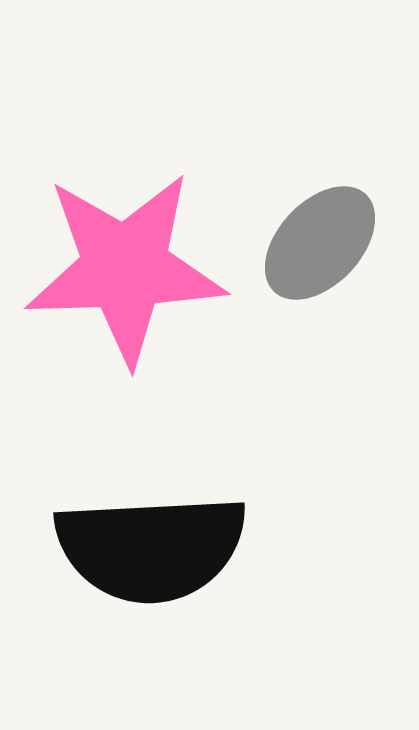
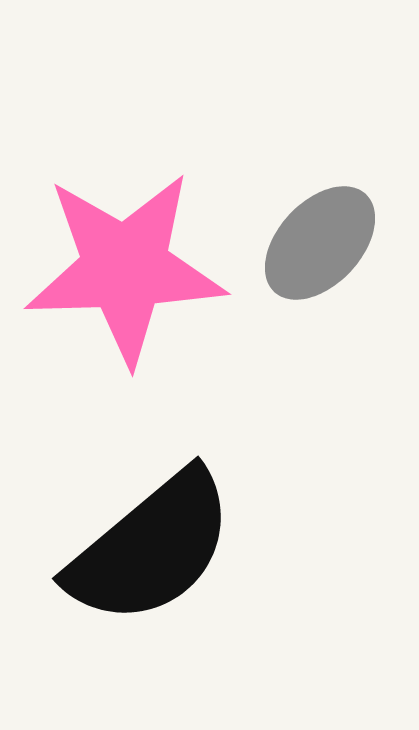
black semicircle: rotated 37 degrees counterclockwise
